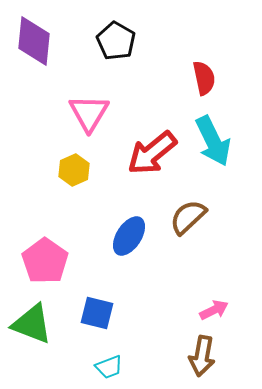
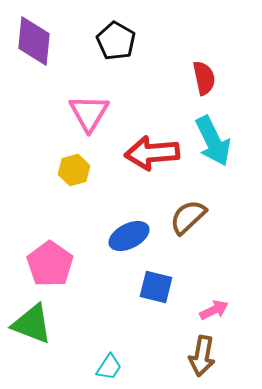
red arrow: rotated 34 degrees clockwise
yellow hexagon: rotated 8 degrees clockwise
blue ellipse: rotated 30 degrees clockwise
pink pentagon: moved 5 px right, 3 px down
blue square: moved 59 px right, 26 px up
cyan trapezoid: rotated 36 degrees counterclockwise
